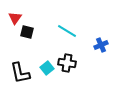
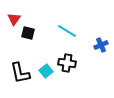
red triangle: moved 1 px left, 1 px down
black square: moved 1 px right, 1 px down
cyan square: moved 1 px left, 3 px down
